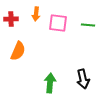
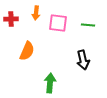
orange arrow: moved 1 px up
orange semicircle: moved 9 px right
black arrow: moved 19 px up
